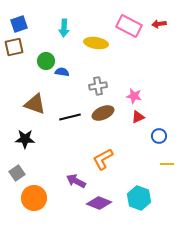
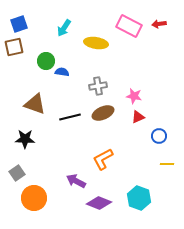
cyan arrow: rotated 30 degrees clockwise
